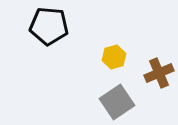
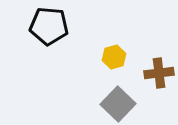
brown cross: rotated 16 degrees clockwise
gray square: moved 1 px right, 2 px down; rotated 12 degrees counterclockwise
